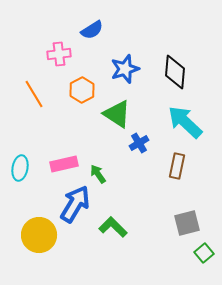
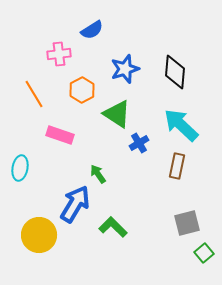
cyan arrow: moved 4 px left, 3 px down
pink rectangle: moved 4 px left, 29 px up; rotated 32 degrees clockwise
